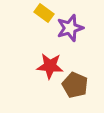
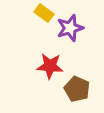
brown pentagon: moved 2 px right, 4 px down
